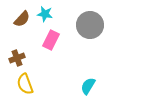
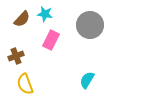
brown cross: moved 1 px left, 2 px up
cyan semicircle: moved 1 px left, 6 px up
